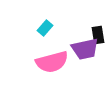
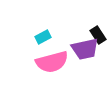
cyan rectangle: moved 2 px left, 9 px down; rotated 21 degrees clockwise
black rectangle: rotated 24 degrees counterclockwise
